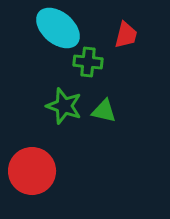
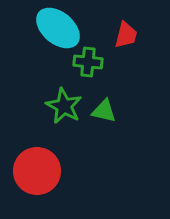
green star: rotated 9 degrees clockwise
red circle: moved 5 px right
